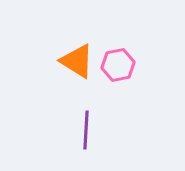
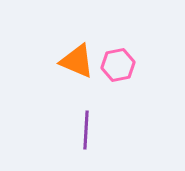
orange triangle: rotated 9 degrees counterclockwise
